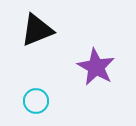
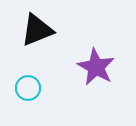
cyan circle: moved 8 px left, 13 px up
